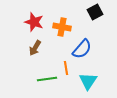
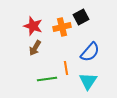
black square: moved 14 px left, 5 px down
red star: moved 1 px left, 4 px down
orange cross: rotated 24 degrees counterclockwise
blue semicircle: moved 8 px right, 3 px down
